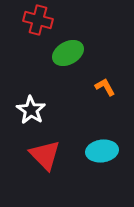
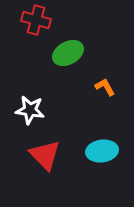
red cross: moved 2 px left
white star: moved 1 px left; rotated 24 degrees counterclockwise
